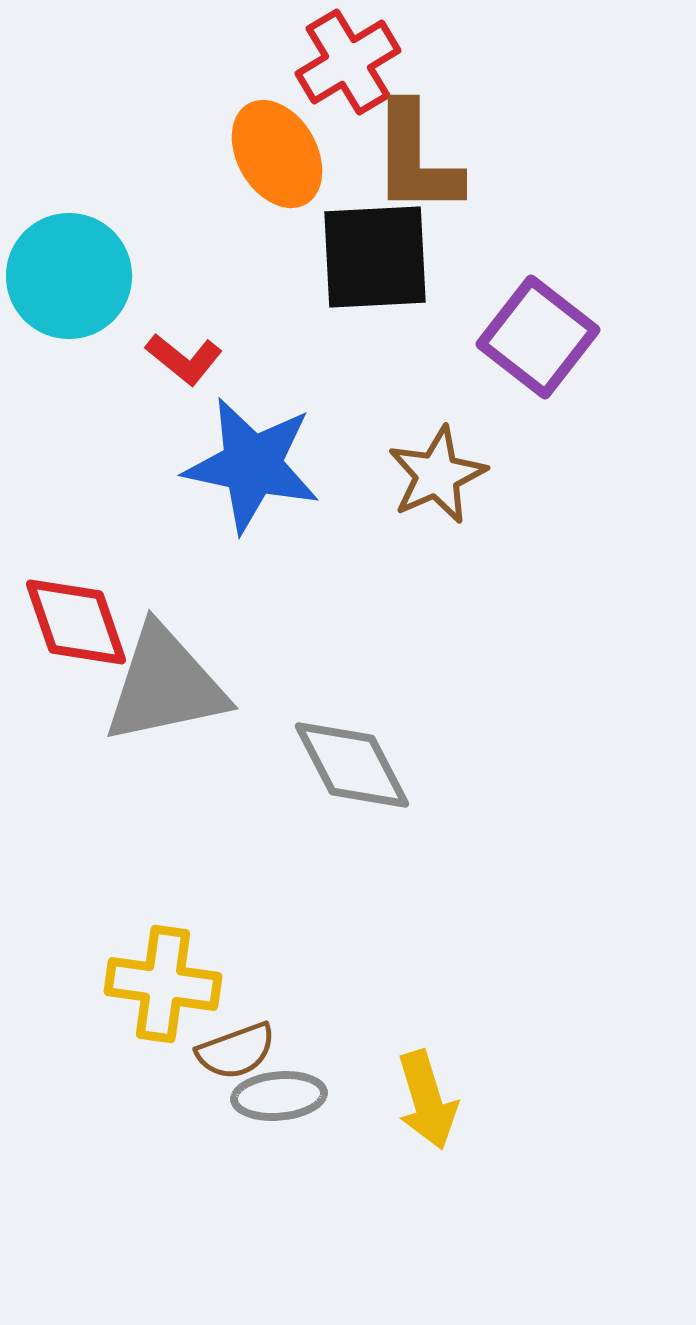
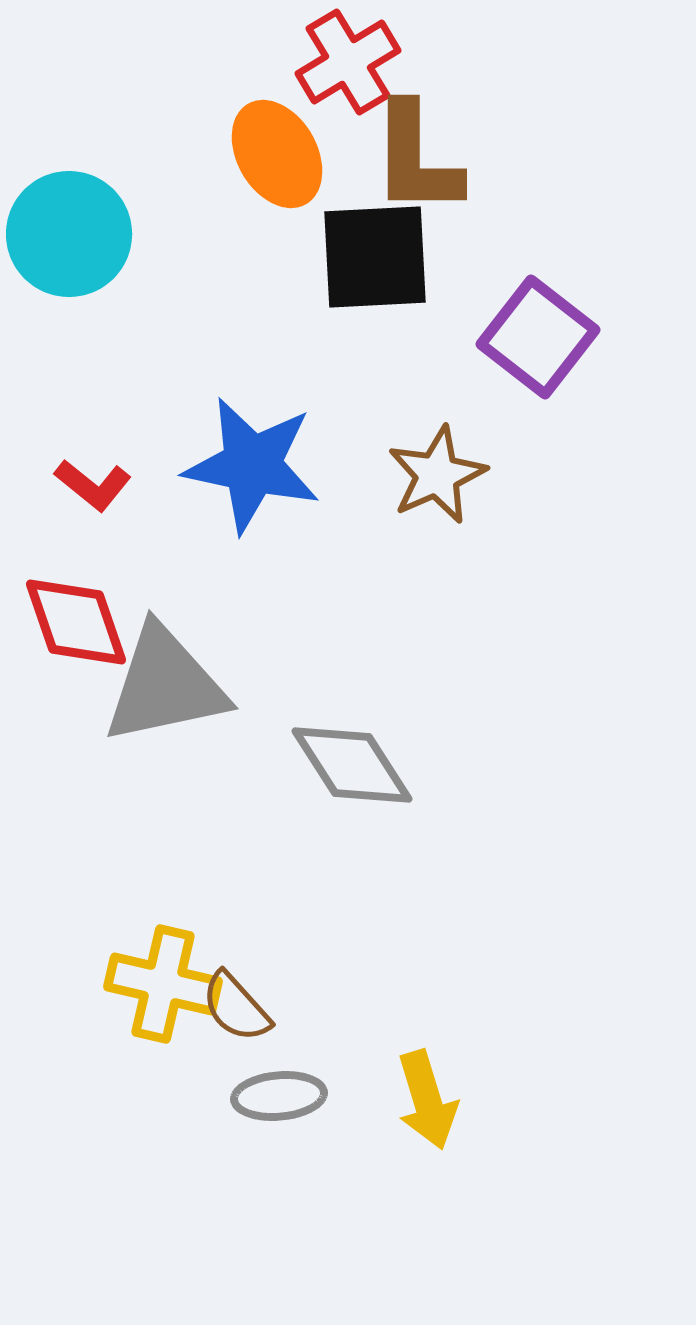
cyan circle: moved 42 px up
red L-shape: moved 91 px left, 126 px down
gray diamond: rotated 5 degrees counterclockwise
yellow cross: rotated 5 degrees clockwise
brown semicircle: moved 44 px up; rotated 68 degrees clockwise
